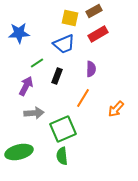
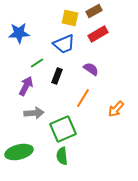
purple semicircle: rotated 56 degrees counterclockwise
